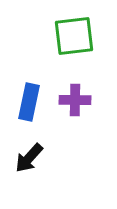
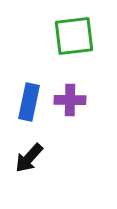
purple cross: moved 5 px left
